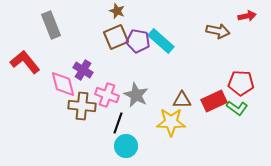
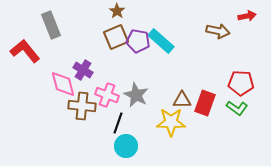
brown star: rotated 14 degrees clockwise
red L-shape: moved 11 px up
red rectangle: moved 9 px left, 2 px down; rotated 45 degrees counterclockwise
